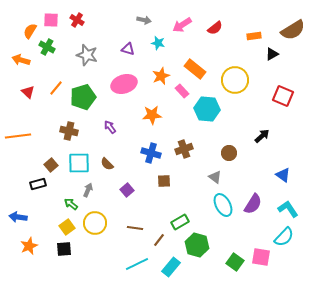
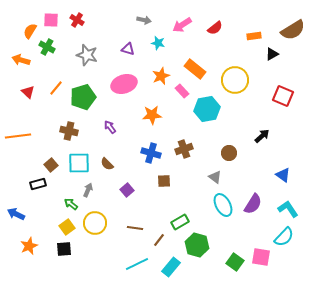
cyan hexagon at (207, 109): rotated 15 degrees counterclockwise
blue arrow at (18, 217): moved 2 px left, 3 px up; rotated 18 degrees clockwise
